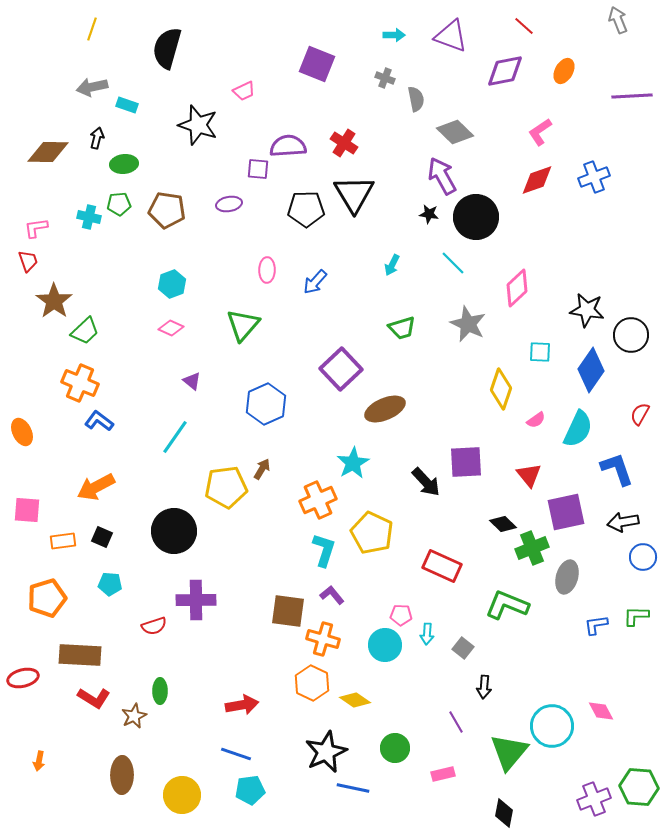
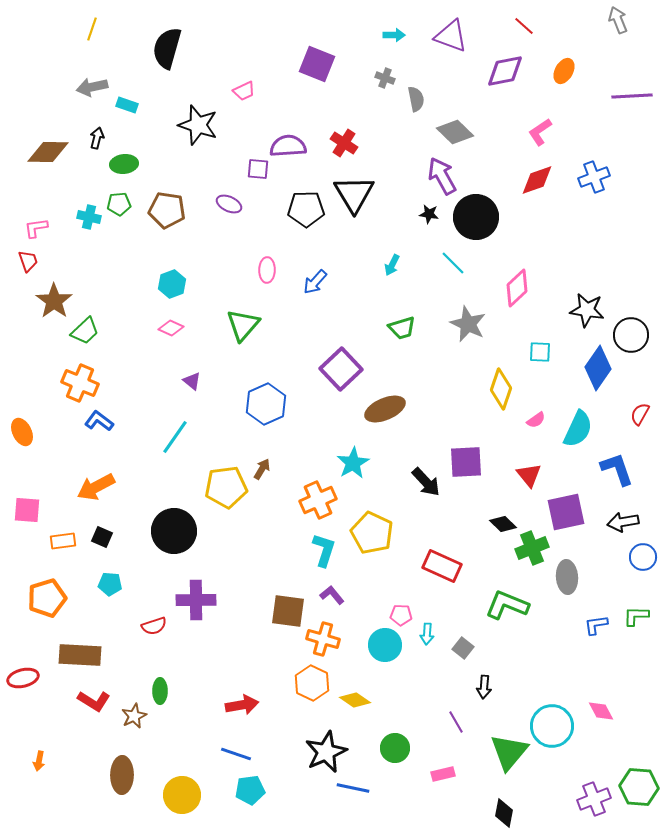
purple ellipse at (229, 204): rotated 35 degrees clockwise
blue diamond at (591, 370): moved 7 px right, 2 px up
gray ellipse at (567, 577): rotated 20 degrees counterclockwise
red L-shape at (94, 698): moved 3 px down
